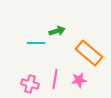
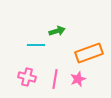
cyan line: moved 2 px down
orange rectangle: rotated 60 degrees counterclockwise
pink star: moved 1 px left, 1 px up; rotated 14 degrees counterclockwise
pink cross: moved 3 px left, 7 px up
